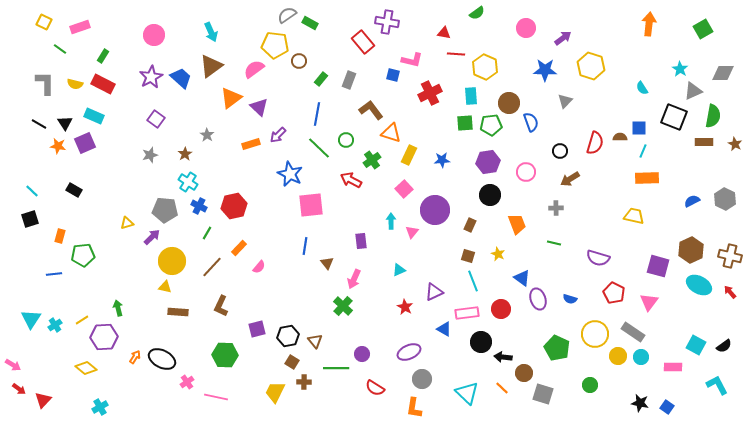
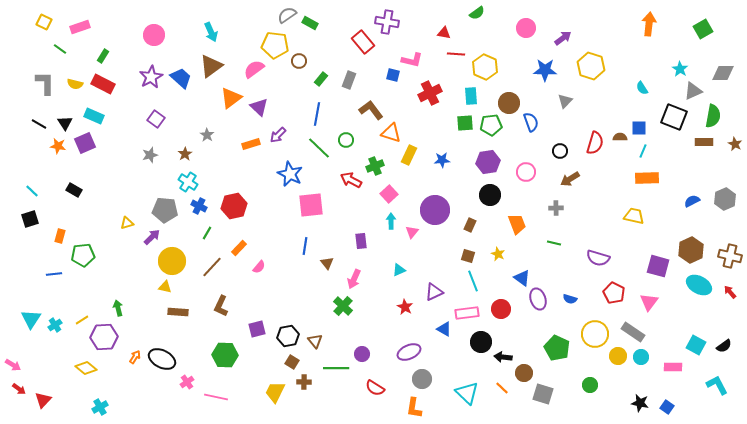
green cross at (372, 160): moved 3 px right, 6 px down; rotated 12 degrees clockwise
pink square at (404, 189): moved 15 px left, 5 px down
gray hexagon at (725, 199): rotated 10 degrees clockwise
